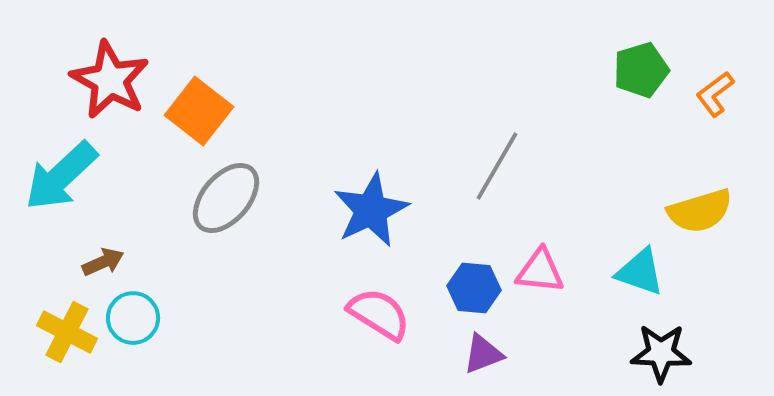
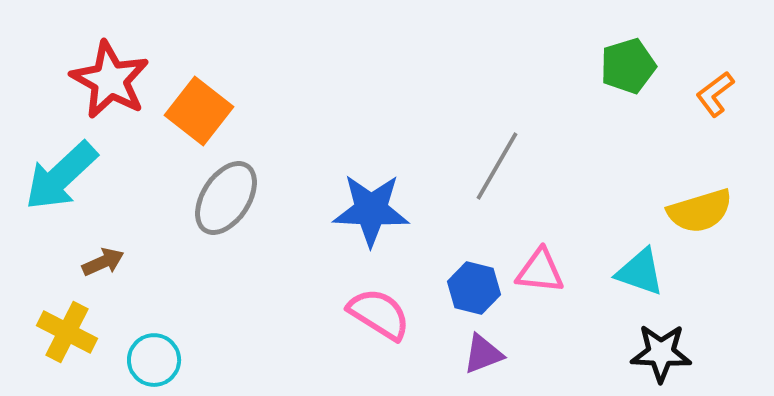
green pentagon: moved 13 px left, 4 px up
gray ellipse: rotated 8 degrees counterclockwise
blue star: rotated 28 degrees clockwise
blue hexagon: rotated 9 degrees clockwise
cyan circle: moved 21 px right, 42 px down
